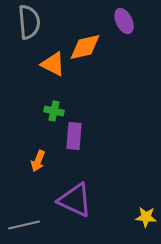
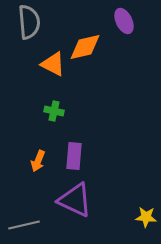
purple rectangle: moved 20 px down
